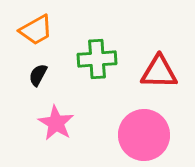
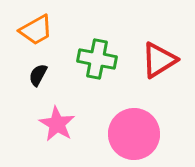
green cross: rotated 15 degrees clockwise
red triangle: moved 12 px up; rotated 33 degrees counterclockwise
pink star: moved 1 px right, 1 px down
pink circle: moved 10 px left, 1 px up
